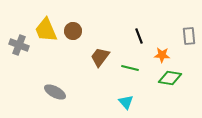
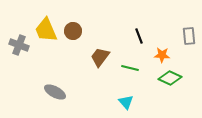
green diamond: rotated 15 degrees clockwise
